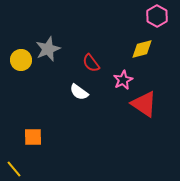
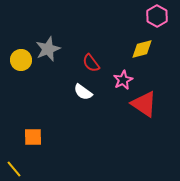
white semicircle: moved 4 px right
